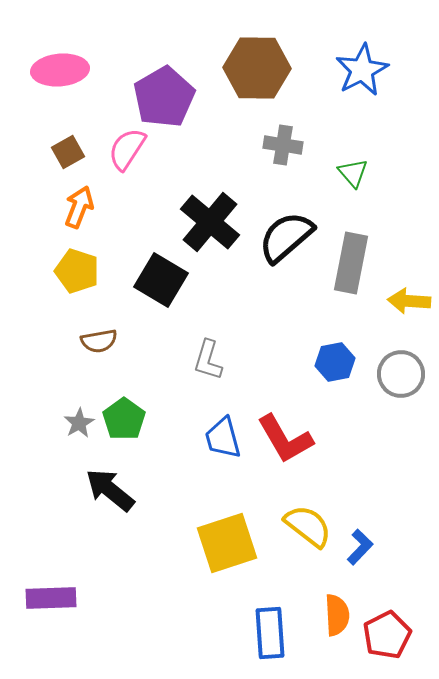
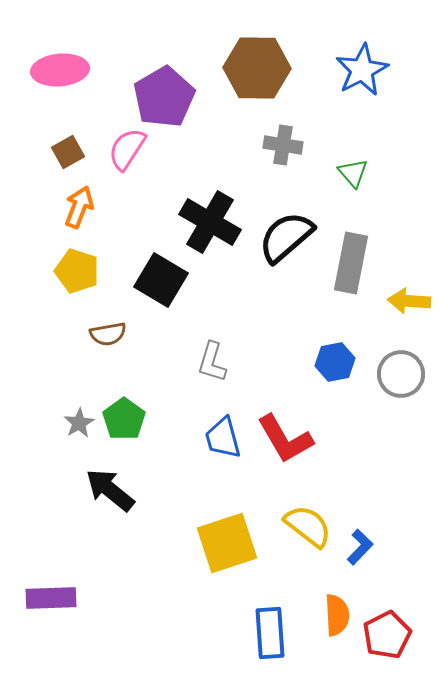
black cross: rotated 10 degrees counterclockwise
brown semicircle: moved 9 px right, 7 px up
gray L-shape: moved 4 px right, 2 px down
